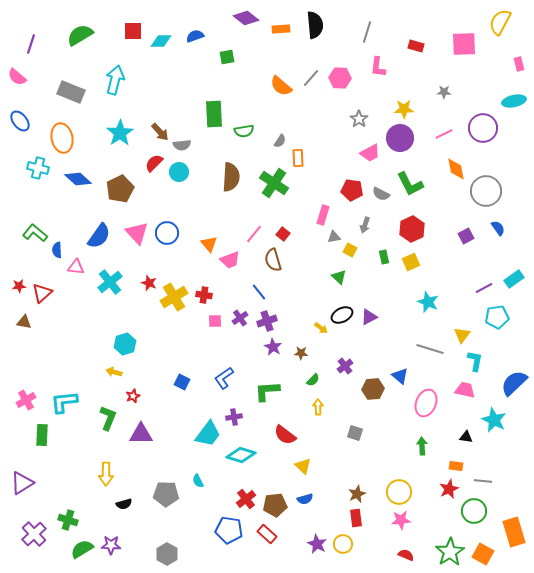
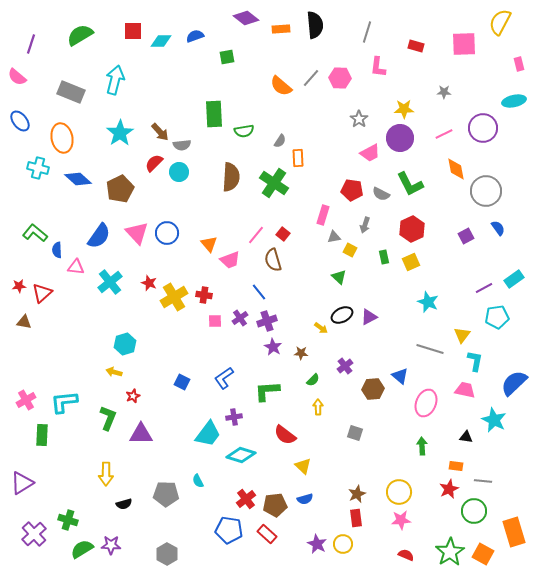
pink line at (254, 234): moved 2 px right, 1 px down
